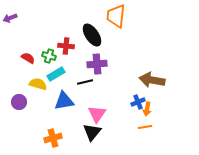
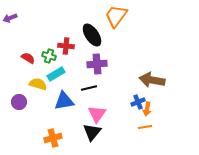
orange trapezoid: rotated 30 degrees clockwise
black line: moved 4 px right, 6 px down
